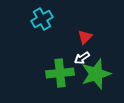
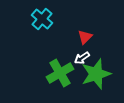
cyan cross: rotated 20 degrees counterclockwise
green cross: rotated 24 degrees counterclockwise
